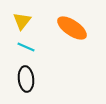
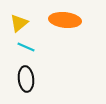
yellow triangle: moved 3 px left, 2 px down; rotated 12 degrees clockwise
orange ellipse: moved 7 px left, 8 px up; rotated 28 degrees counterclockwise
